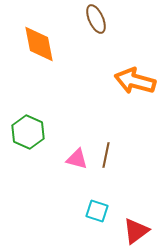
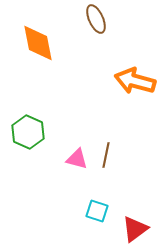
orange diamond: moved 1 px left, 1 px up
red triangle: moved 1 px left, 2 px up
